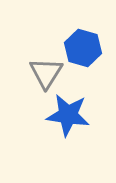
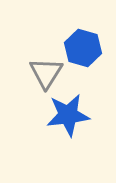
blue star: rotated 15 degrees counterclockwise
